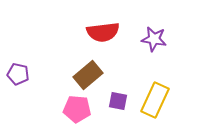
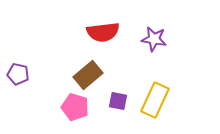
pink pentagon: moved 2 px left, 2 px up; rotated 12 degrees clockwise
